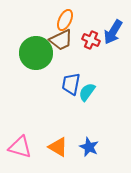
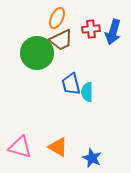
orange ellipse: moved 8 px left, 2 px up
blue arrow: rotated 15 degrees counterclockwise
red cross: moved 11 px up; rotated 30 degrees counterclockwise
green circle: moved 1 px right
blue trapezoid: rotated 25 degrees counterclockwise
cyan semicircle: rotated 36 degrees counterclockwise
blue star: moved 3 px right, 11 px down
